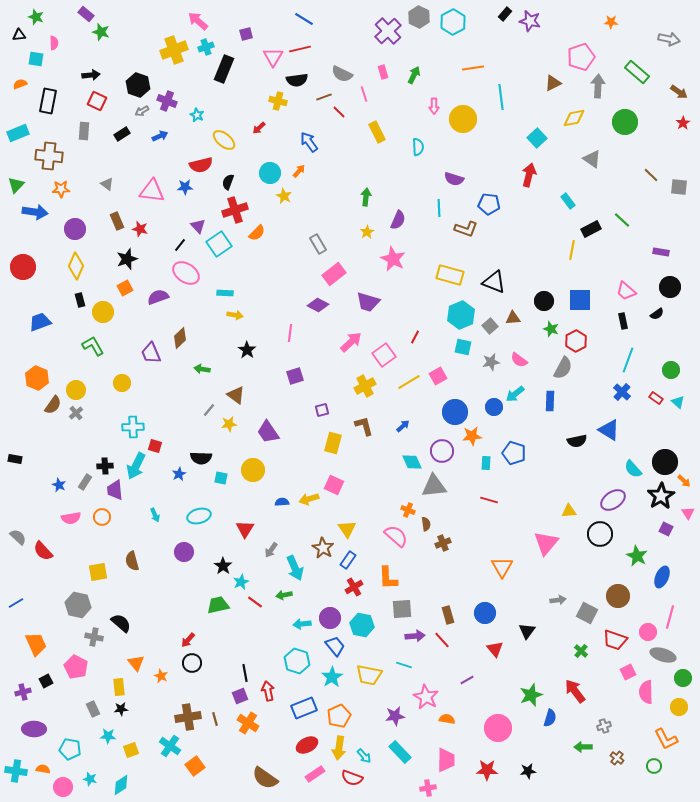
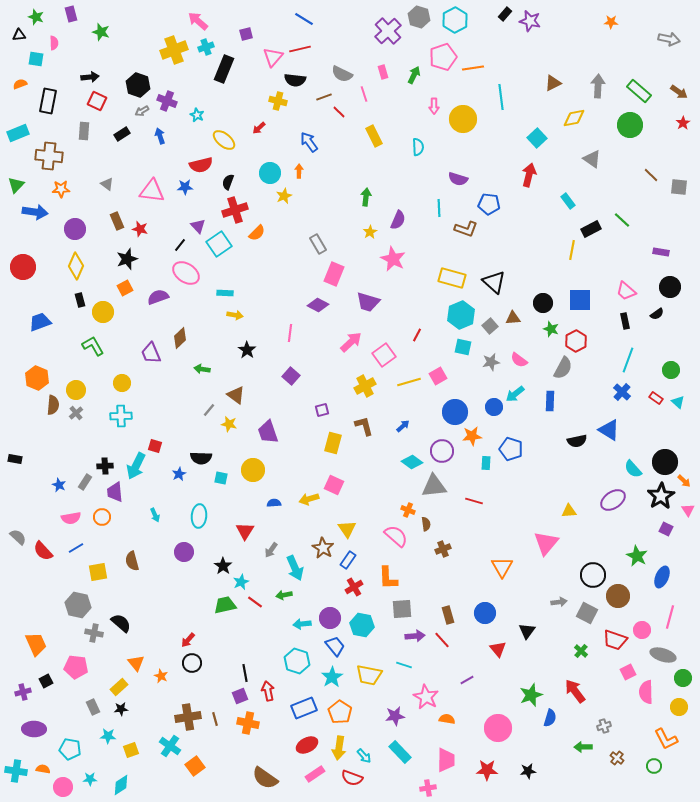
purple rectangle at (86, 14): moved 15 px left; rotated 35 degrees clockwise
gray hexagon at (419, 17): rotated 10 degrees counterclockwise
cyan hexagon at (453, 22): moved 2 px right, 2 px up
pink triangle at (273, 57): rotated 10 degrees clockwise
pink pentagon at (581, 57): moved 138 px left
green rectangle at (637, 72): moved 2 px right, 19 px down
black arrow at (91, 75): moved 1 px left, 2 px down
black semicircle at (297, 80): moved 2 px left; rotated 15 degrees clockwise
green circle at (625, 122): moved 5 px right, 3 px down
yellow rectangle at (377, 132): moved 3 px left, 4 px down
blue arrow at (160, 136): rotated 84 degrees counterclockwise
orange arrow at (299, 171): rotated 40 degrees counterclockwise
purple semicircle at (454, 179): moved 4 px right
yellow star at (284, 196): rotated 21 degrees clockwise
yellow star at (367, 232): moved 3 px right
pink rectangle at (334, 274): rotated 30 degrees counterclockwise
yellow rectangle at (450, 275): moved 2 px right, 3 px down
black triangle at (494, 282): rotated 20 degrees clockwise
black circle at (544, 301): moved 1 px left, 2 px down
black rectangle at (623, 321): moved 2 px right
red line at (415, 337): moved 2 px right, 2 px up
purple square at (295, 376): moved 4 px left; rotated 30 degrees counterclockwise
yellow line at (409, 382): rotated 15 degrees clockwise
brown semicircle at (53, 405): rotated 30 degrees counterclockwise
yellow star at (229, 424): rotated 21 degrees clockwise
cyan cross at (133, 427): moved 12 px left, 11 px up
purple trapezoid at (268, 432): rotated 15 degrees clockwise
blue pentagon at (514, 453): moved 3 px left, 4 px up
cyan diamond at (412, 462): rotated 30 degrees counterclockwise
purple trapezoid at (115, 490): moved 2 px down
red line at (489, 500): moved 15 px left, 1 px down
blue semicircle at (282, 502): moved 8 px left, 1 px down
pink triangle at (688, 513): moved 3 px up
cyan ellipse at (199, 516): rotated 70 degrees counterclockwise
red triangle at (245, 529): moved 2 px down
black circle at (600, 534): moved 7 px left, 41 px down
brown cross at (443, 543): moved 6 px down
gray arrow at (558, 600): moved 1 px right, 2 px down
blue line at (16, 603): moved 60 px right, 55 px up
green trapezoid at (218, 605): moved 7 px right
pink circle at (648, 632): moved 6 px left, 2 px up
gray cross at (94, 637): moved 4 px up
red triangle at (495, 649): moved 3 px right
pink pentagon at (76, 667): rotated 20 degrees counterclockwise
yellow rectangle at (119, 687): rotated 54 degrees clockwise
gray rectangle at (93, 709): moved 2 px up
orange pentagon at (339, 716): moved 1 px right, 4 px up; rotated 15 degrees counterclockwise
orange cross at (248, 723): rotated 20 degrees counterclockwise
cyan star at (90, 779): rotated 16 degrees counterclockwise
